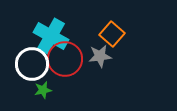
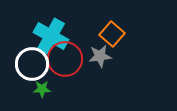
green star: moved 1 px left, 1 px up; rotated 12 degrees clockwise
